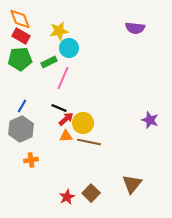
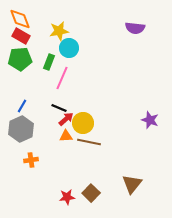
green rectangle: rotated 42 degrees counterclockwise
pink line: moved 1 px left
red star: rotated 21 degrees clockwise
